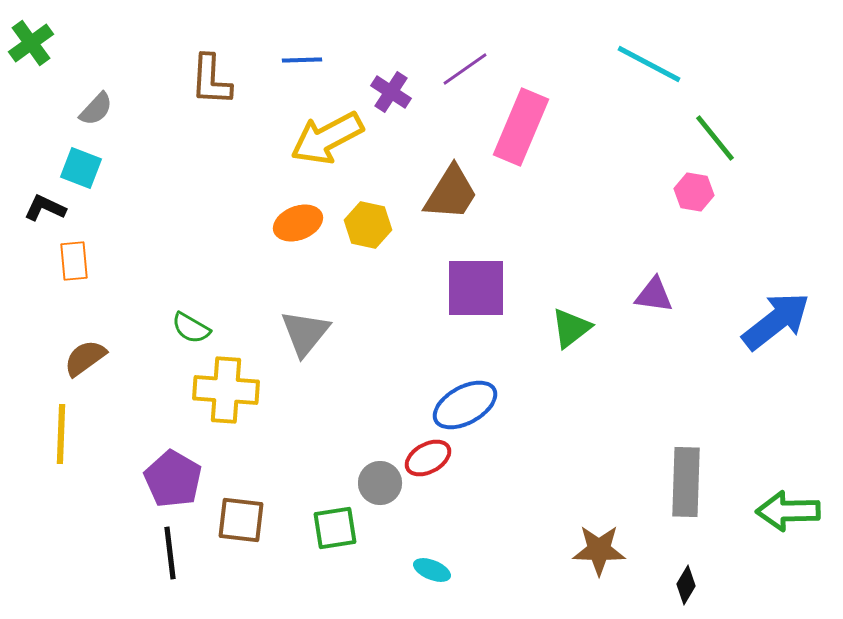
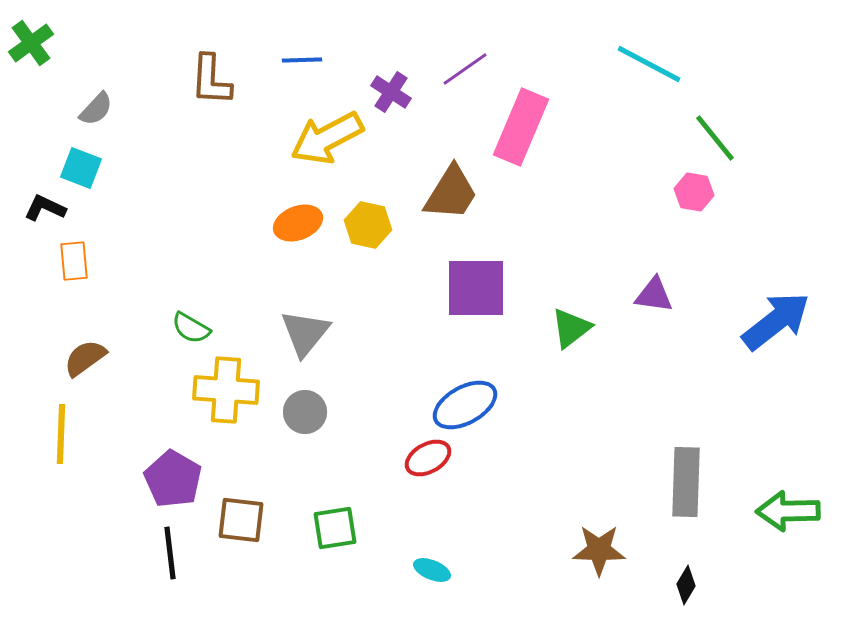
gray circle: moved 75 px left, 71 px up
